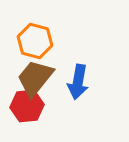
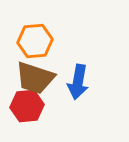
orange hexagon: rotated 20 degrees counterclockwise
brown trapezoid: rotated 111 degrees counterclockwise
